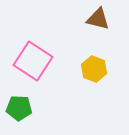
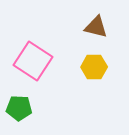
brown triangle: moved 2 px left, 8 px down
yellow hexagon: moved 2 px up; rotated 20 degrees counterclockwise
